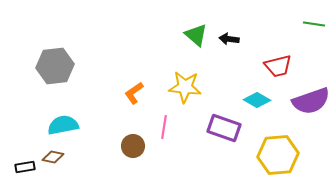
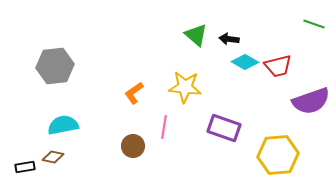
green line: rotated 10 degrees clockwise
cyan diamond: moved 12 px left, 38 px up
